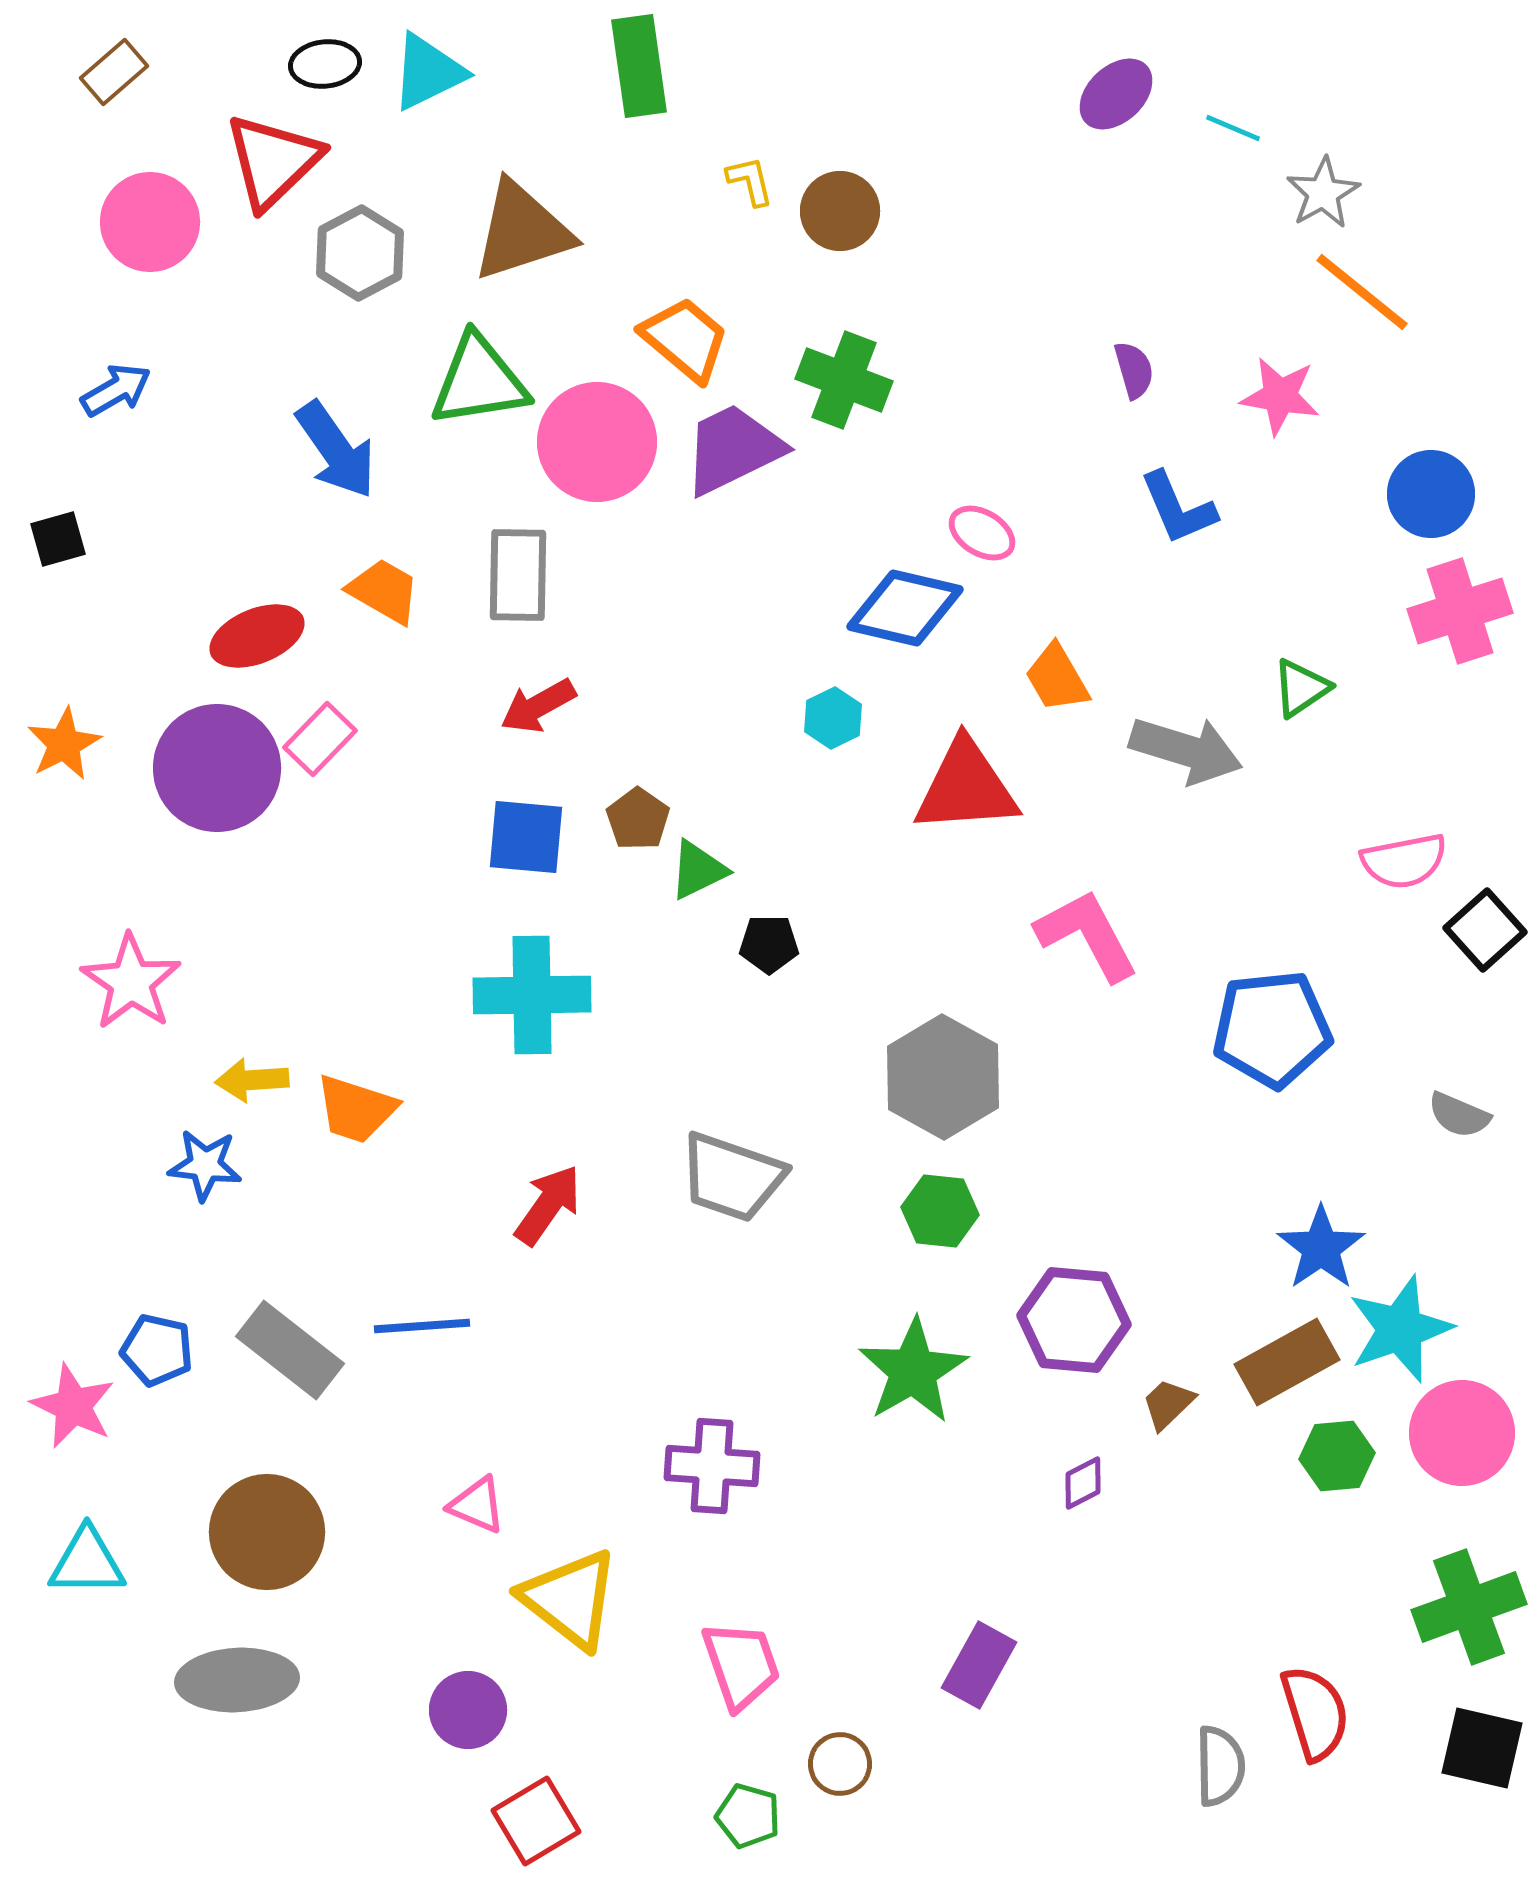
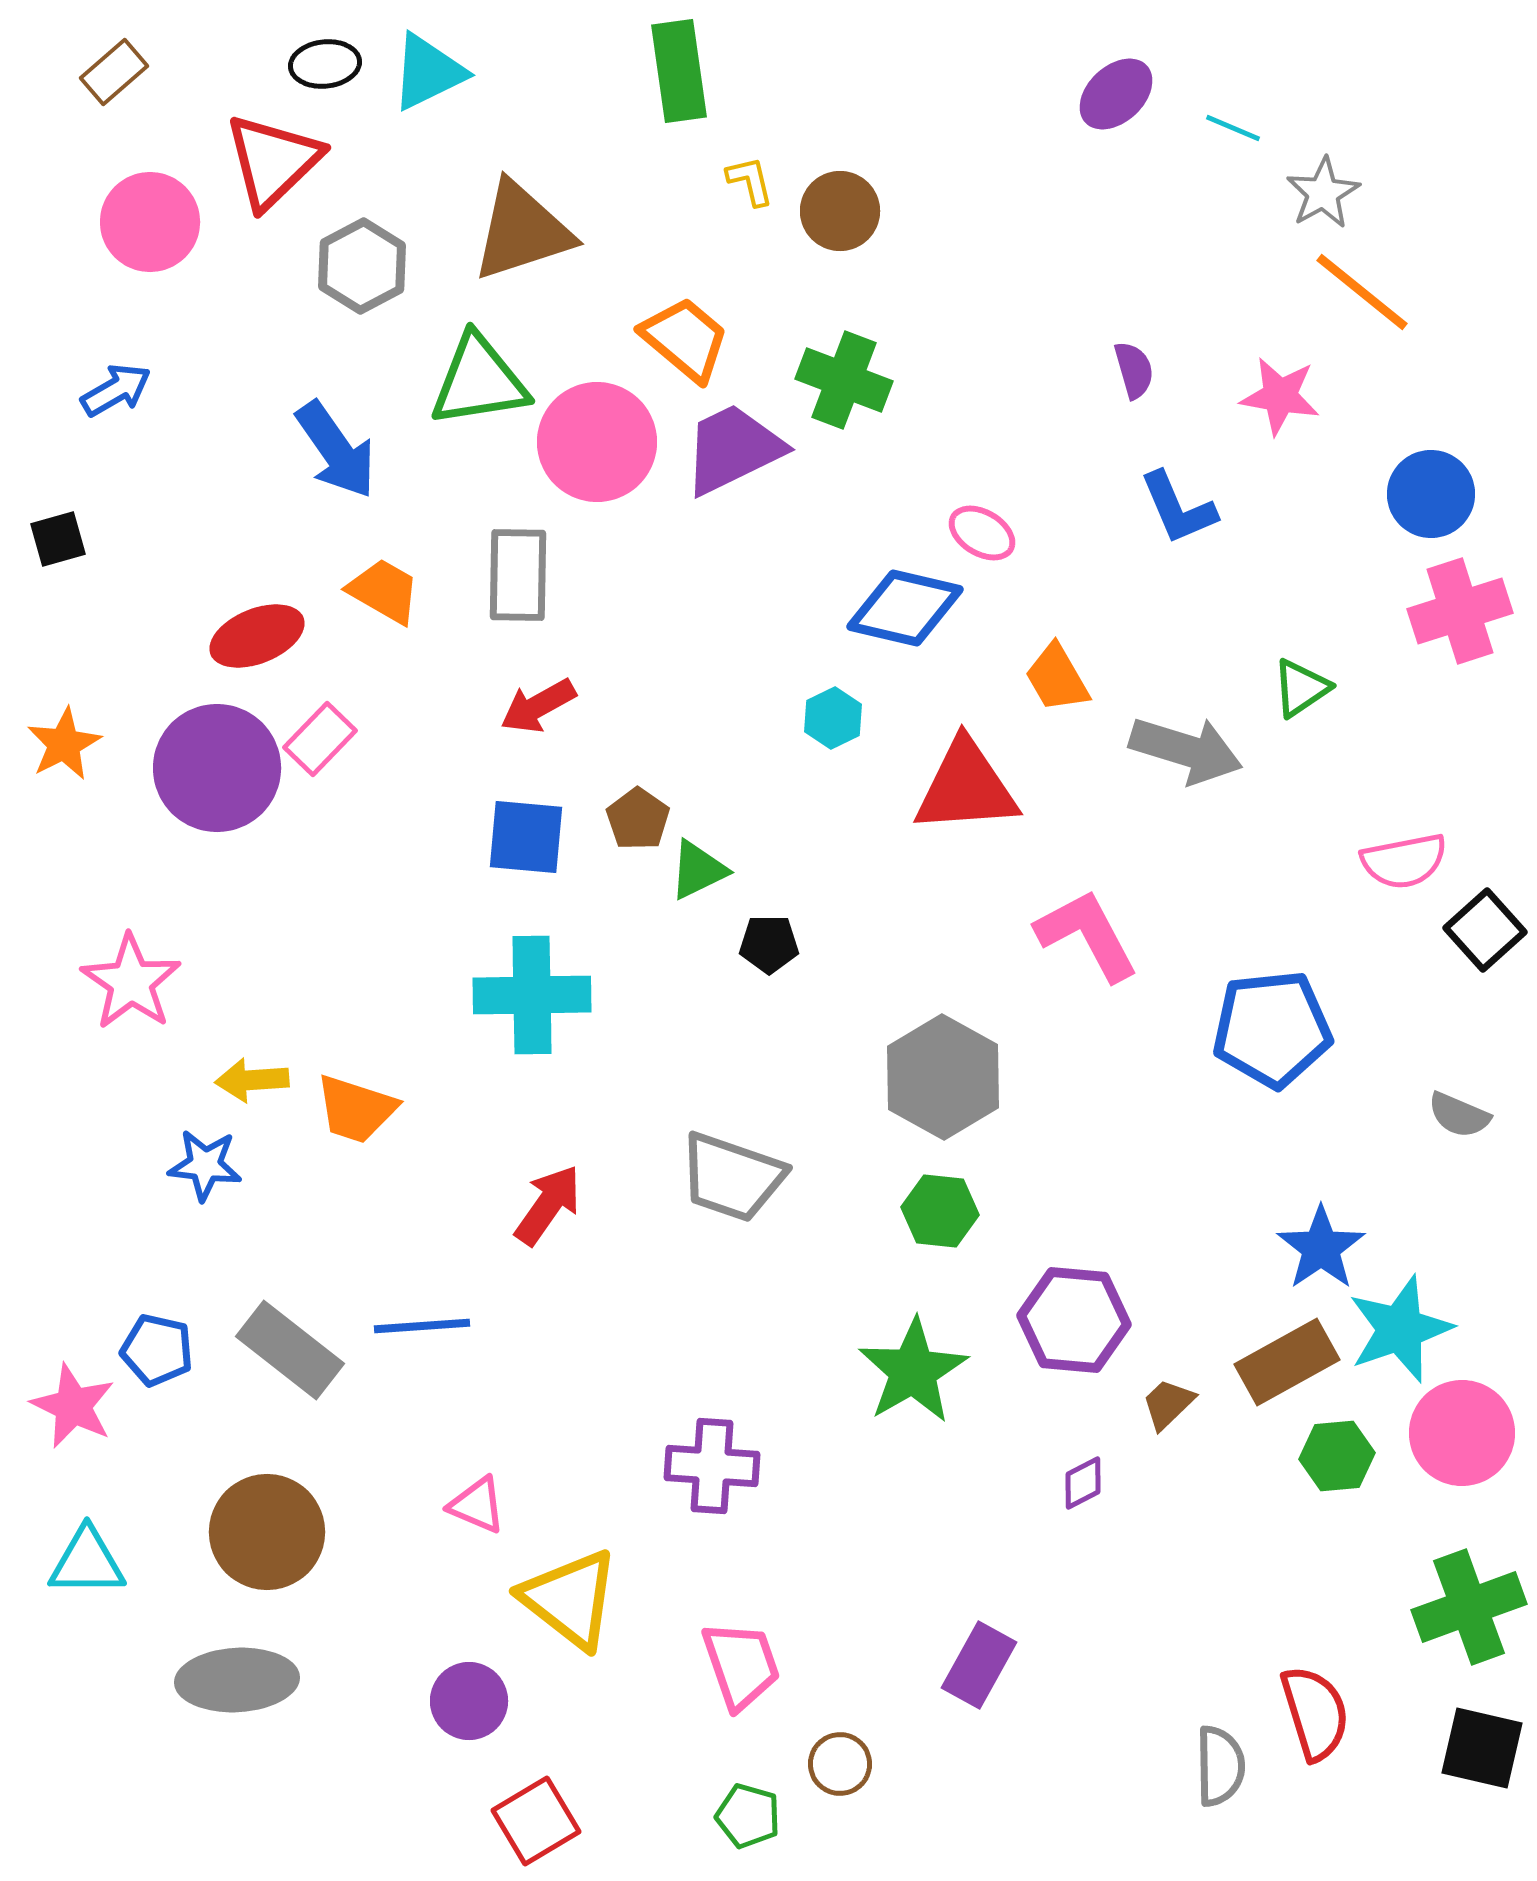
green rectangle at (639, 66): moved 40 px right, 5 px down
gray hexagon at (360, 253): moved 2 px right, 13 px down
purple circle at (468, 1710): moved 1 px right, 9 px up
